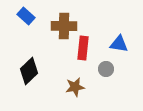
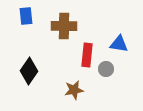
blue rectangle: rotated 42 degrees clockwise
red rectangle: moved 4 px right, 7 px down
black diamond: rotated 12 degrees counterclockwise
brown star: moved 1 px left, 3 px down
